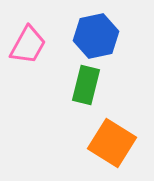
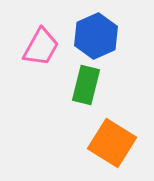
blue hexagon: rotated 12 degrees counterclockwise
pink trapezoid: moved 13 px right, 2 px down
